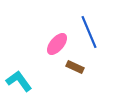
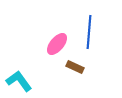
blue line: rotated 28 degrees clockwise
